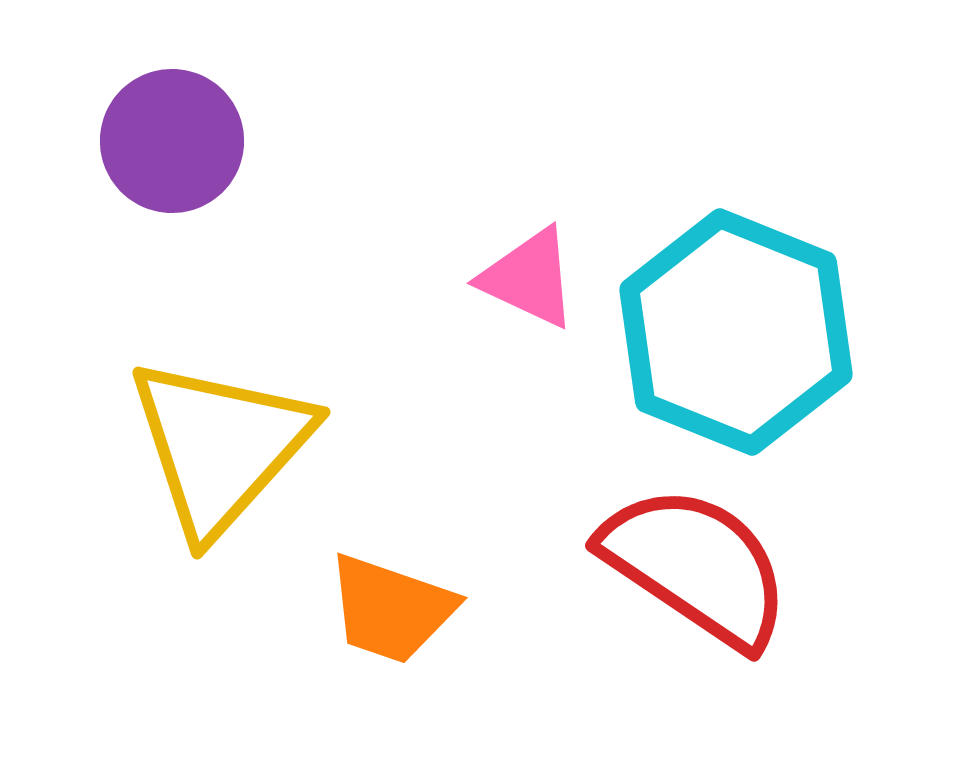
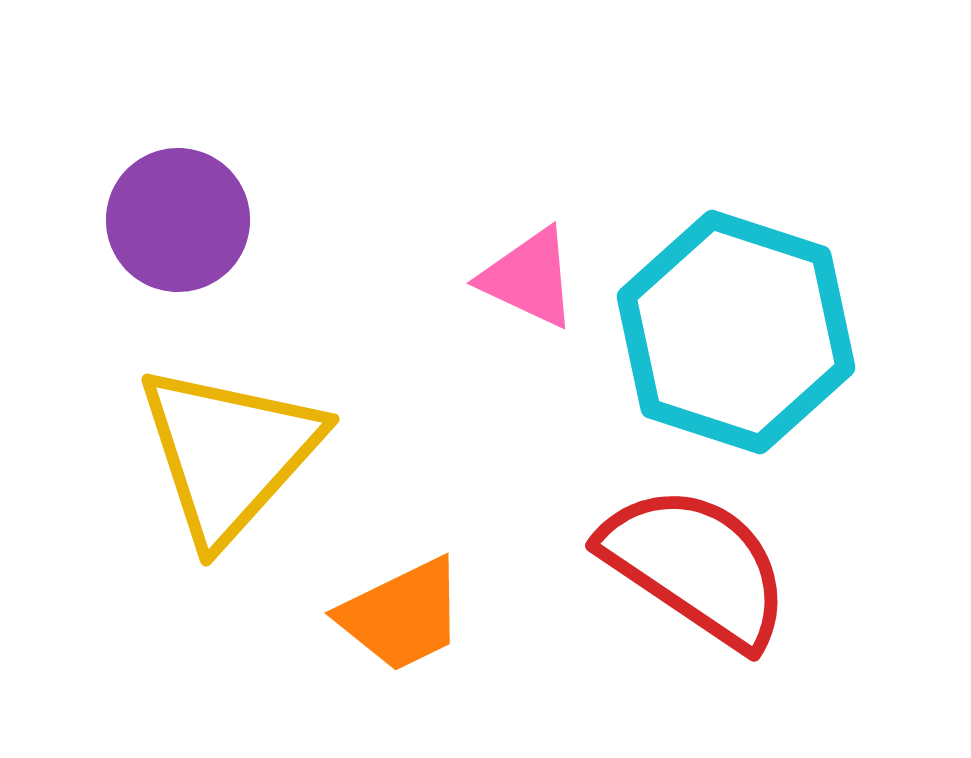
purple circle: moved 6 px right, 79 px down
cyan hexagon: rotated 4 degrees counterclockwise
yellow triangle: moved 9 px right, 7 px down
orange trapezoid: moved 11 px right, 6 px down; rotated 45 degrees counterclockwise
